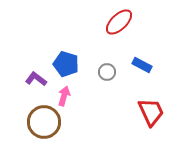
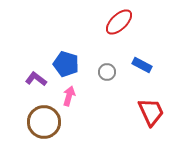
pink arrow: moved 5 px right
